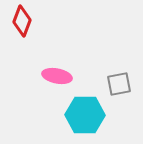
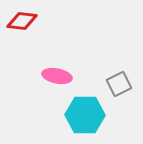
red diamond: rotated 76 degrees clockwise
gray square: rotated 15 degrees counterclockwise
